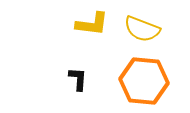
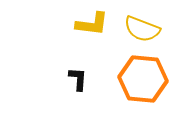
orange hexagon: moved 1 px left, 2 px up
